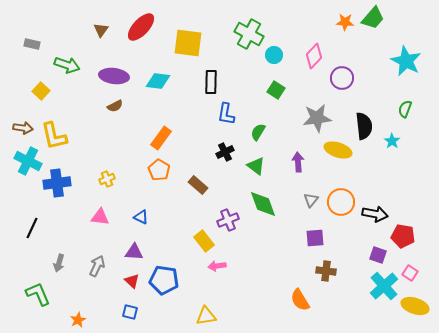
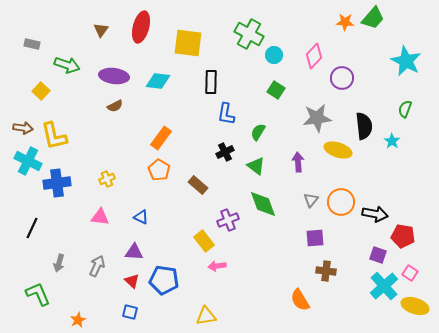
red ellipse at (141, 27): rotated 28 degrees counterclockwise
